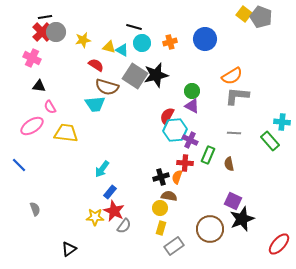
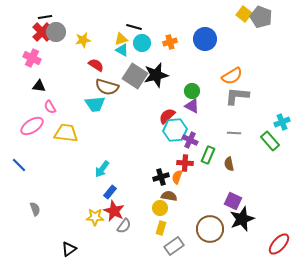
yellow triangle at (109, 47): moved 12 px right, 8 px up; rotated 32 degrees counterclockwise
red semicircle at (167, 116): rotated 18 degrees clockwise
cyan cross at (282, 122): rotated 28 degrees counterclockwise
